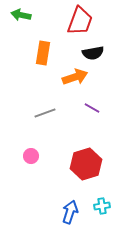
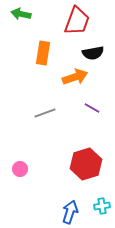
green arrow: moved 1 px up
red trapezoid: moved 3 px left
pink circle: moved 11 px left, 13 px down
